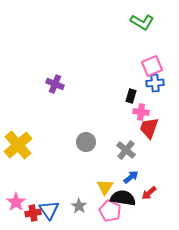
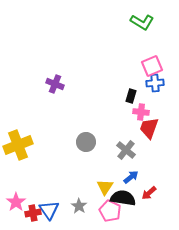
yellow cross: rotated 20 degrees clockwise
